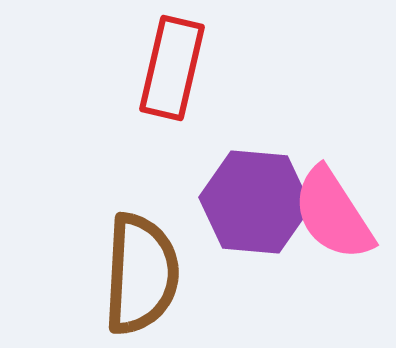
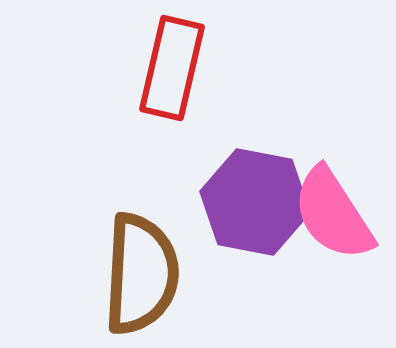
purple hexagon: rotated 6 degrees clockwise
